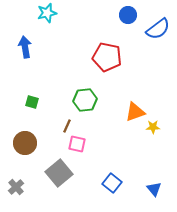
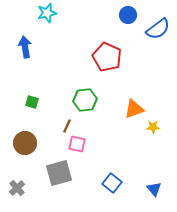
red pentagon: rotated 12 degrees clockwise
orange triangle: moved 1 px left, 3 px up
gray square: rotated 24 degrees clockwise
gray cross: moved 1 px right, 1 px down
